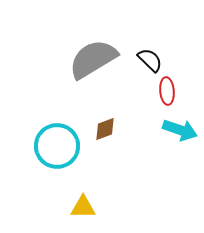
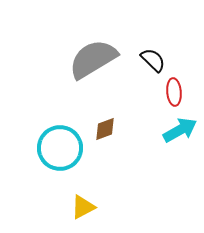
black semicircle: moved 3 px right
red ellipse: moved 7 px right, 1 px down
cyan arrow: rotated 48 degrees counterclockwise
cyan circle: moved 3 px right, 2 px down
yellow triangle: rotated 28 degrees counterclockwise
